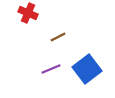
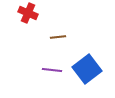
brown line: rotated 21 degrees clockwise
purple line: moved 1 px right, 1 px down; rotated 30 degrees clockwise
